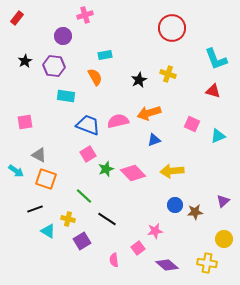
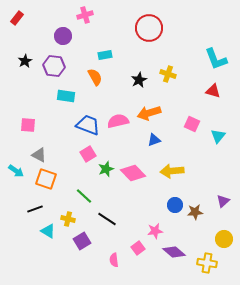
red circle at (172, 28): moved 23 px left
pink square at (25, 122): moved 3 px right, 3 px down; rotated 14 degrees clockwise
cyan triangle at (218, 136): rotated 28 degrees counterclockwise
purple diamond at (167, 265): moved 7 px right, 13 px up
